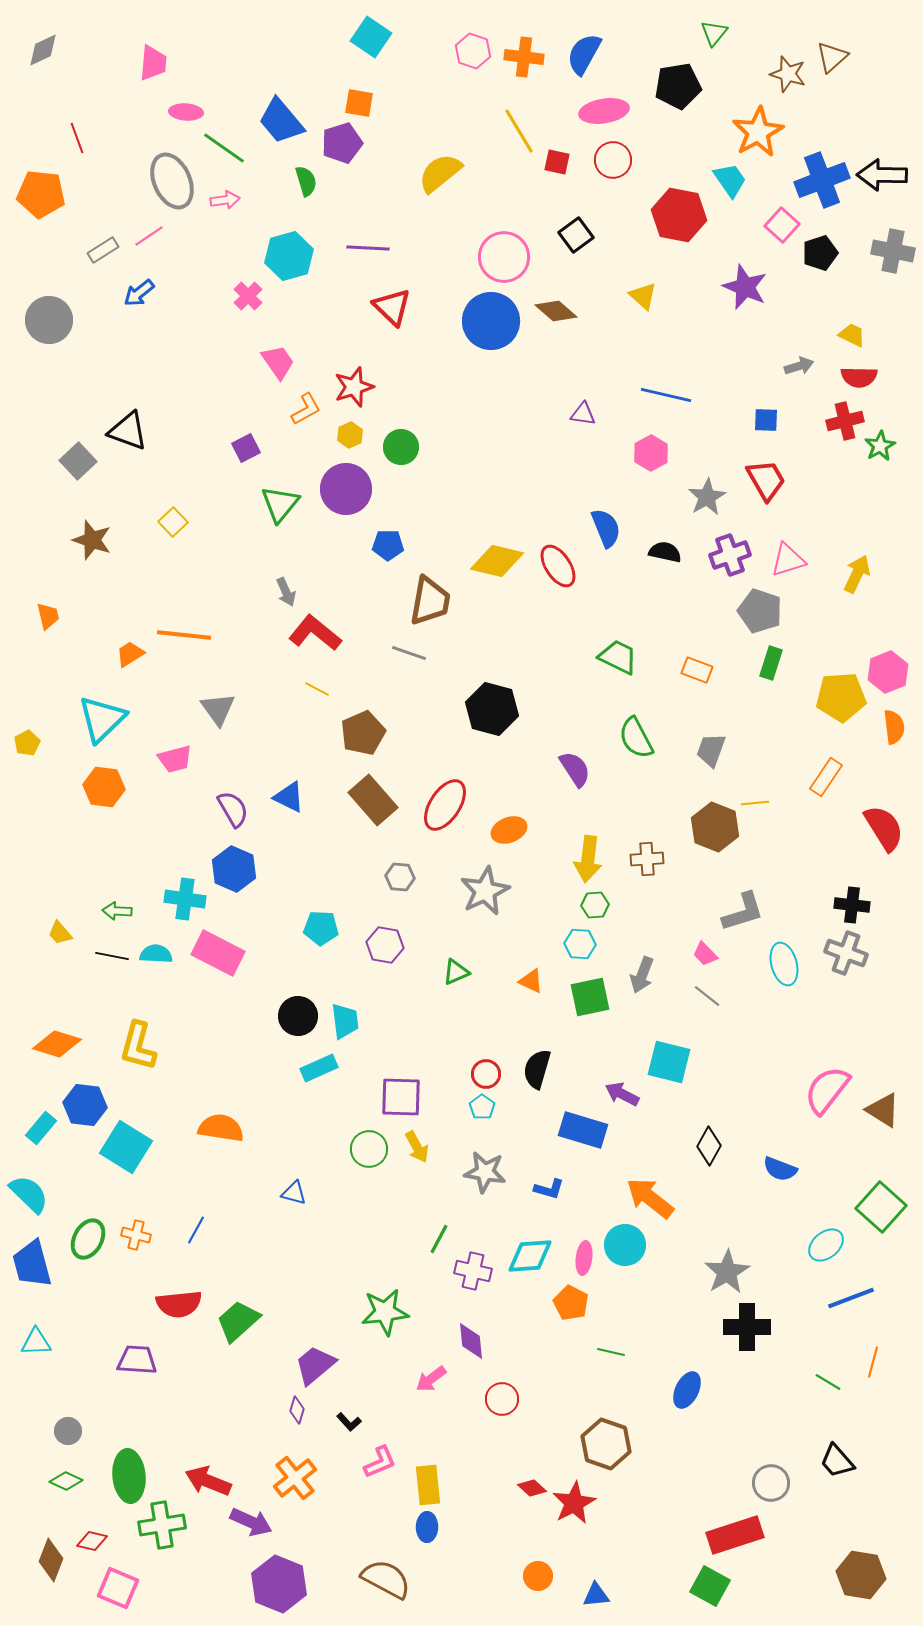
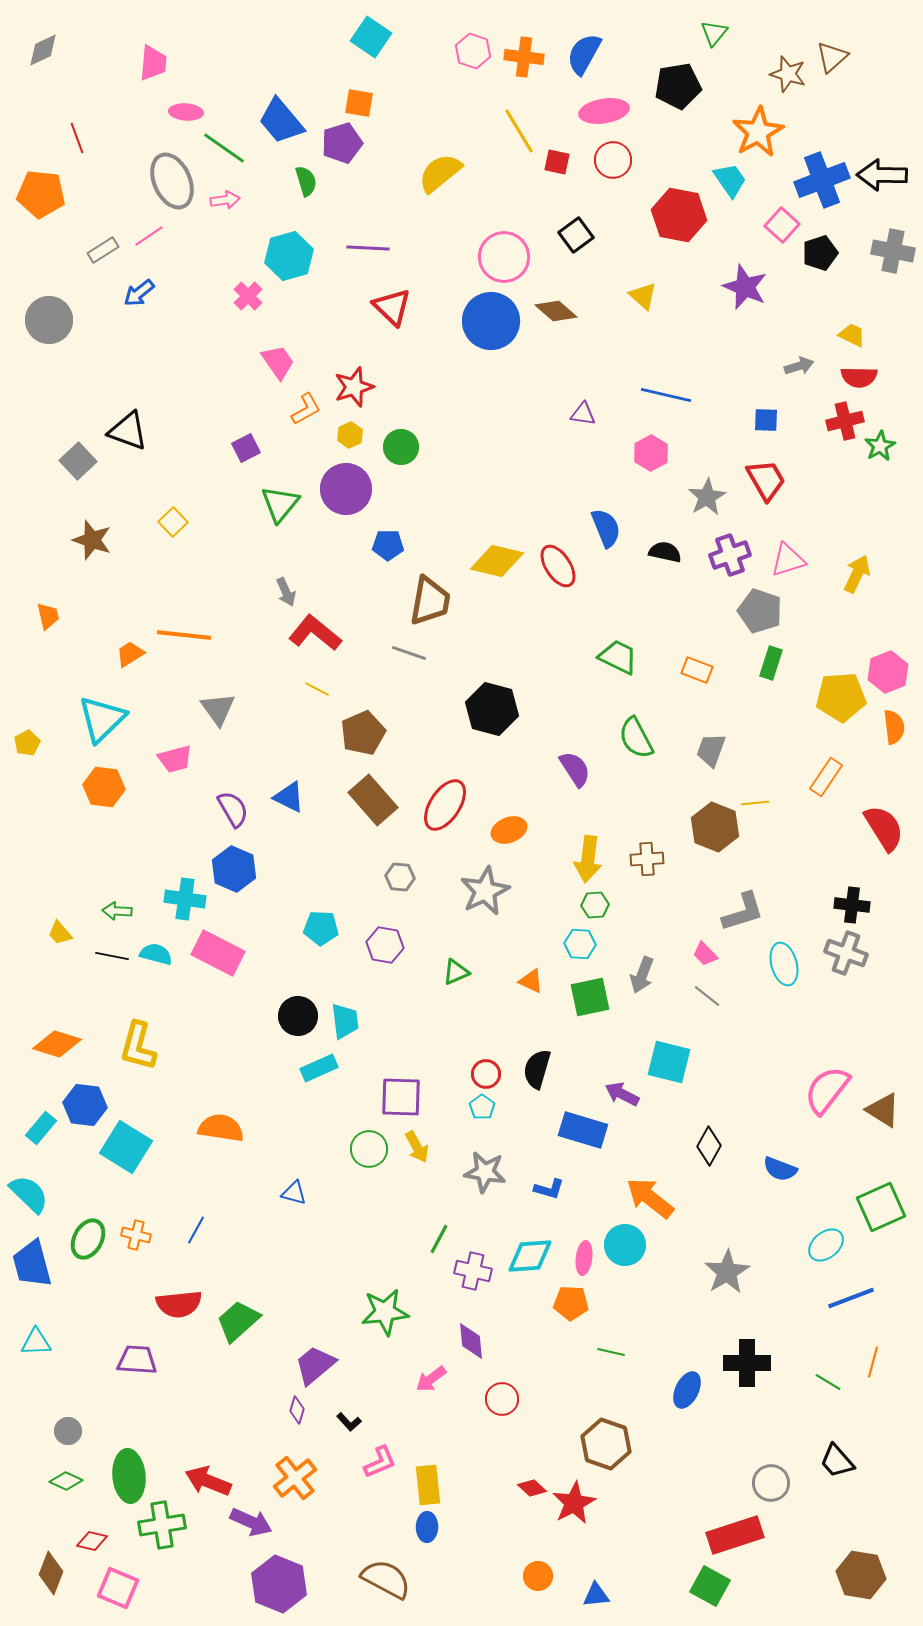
cyan semicircle at (156, 954): rotated 12 degrees clockwise
green square at (881, 1207): rotated 24 degrees clockwise
orange pentagon at (571, 1303): rotated 24 degrees counterclockwise
black cross at (747, 1327): moved 36 px down
brown diamond at (51, 1560): moved 13 px down
